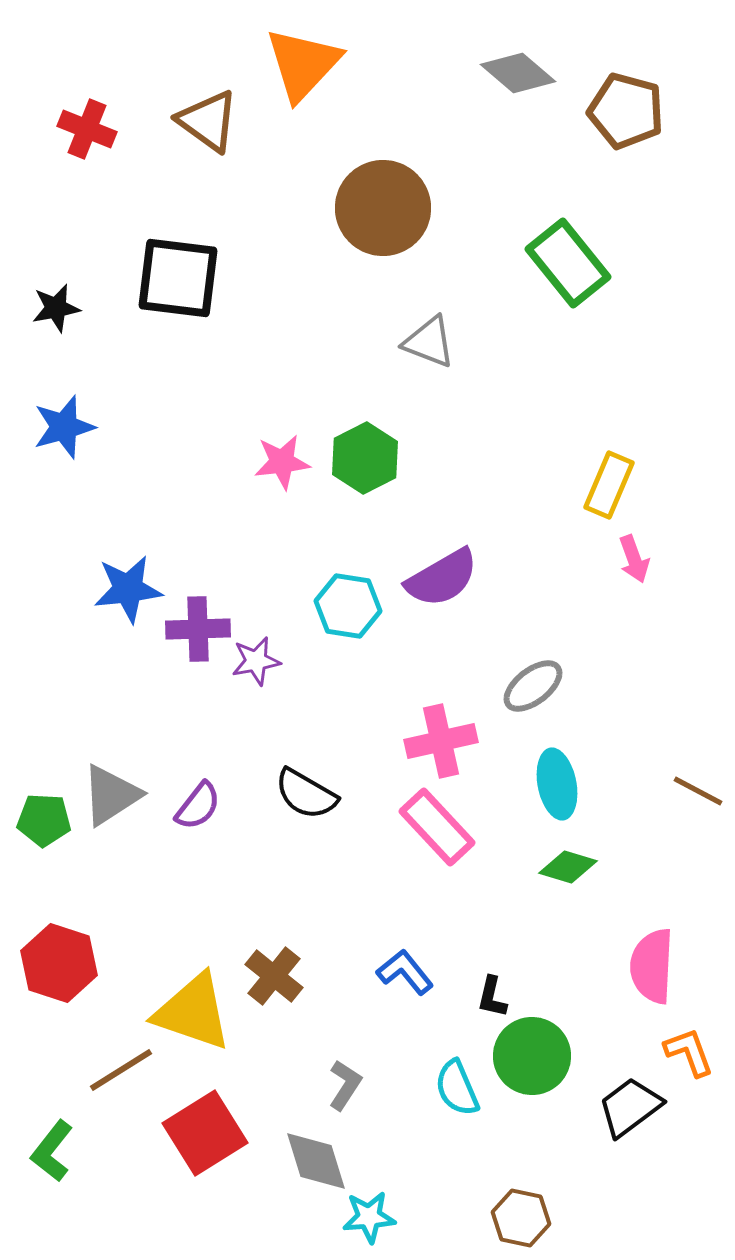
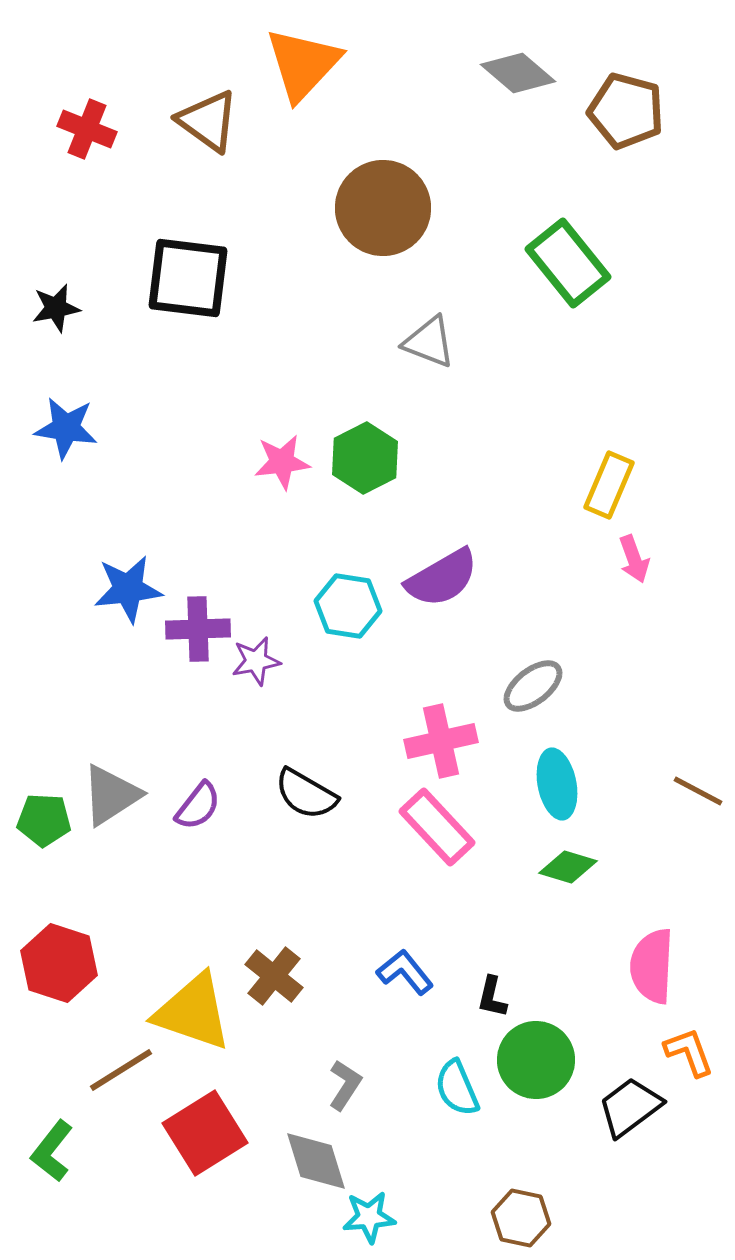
black square at (178, 278): moved 10 px right
blue star at (64, 427): moved 2 px right, 1 px down; rotated 24 degrees clockwise
green circle at (532, 1056): moved 4 px right, 4 px down
